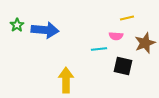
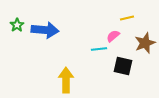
pink semicircle: moved 3 px left; rotated 136 degrees clockwise
